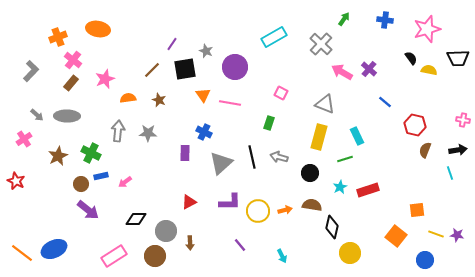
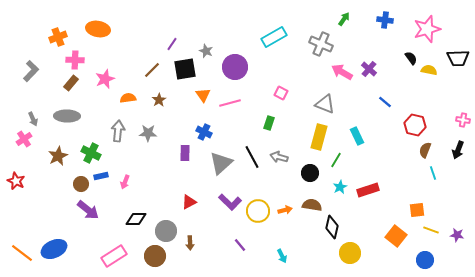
gray cross at (321, 44): rotated 20 degrees counterclockwise
pink cross at (73, 60): moved 2 px right; rotated 36 degrees counterclockwise
brown star at (159, 100): rotated 16 degrees clockwise
pink line at (230, 103): rotated 25 degrees counterclockwise
gray arrow at (37, 115): moved 4 px left, 4 px down; rotated 24 degrees clockwise
black arrow at (458, 150): rotated 120 degrees clockwise
black line at (252, 157): rotated 15 degrees counterclockwise
green line at (345, 159): moved 9 px left, 1 px down; rotated 42 degrees counterclockwise
cyan line at (450, 173): moved 17 px left
pink arrow at (125, 182): rotated 32 degrees counterclockwise
purple L-shape at (230, 202): rotated 45 degrees clockwise
yellow line at (436, 234): moved 5 px left, 4 px up
